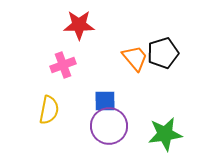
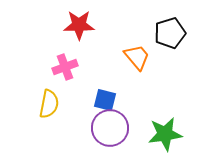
black pentagon: moved 7 px right, 20 px up
orange trapezoid: moved 2 px right, 1 px up
pink cross: moved 2 px right, 2 px down
blue square: moved 1 px up; rotated 15 degrees clockwise
yellow semicircle: moved 6 px up
purple circle: moved 1 px right, 2 px down
